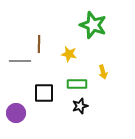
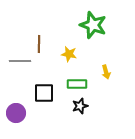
yellow arrow: moved 3 px right
